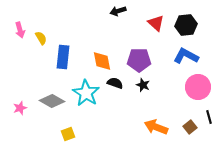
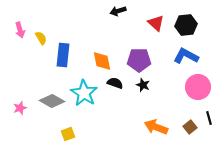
blue rectangle: moved 2 px up
cyan star: moved 2 px left
black line: moved 1 px down
